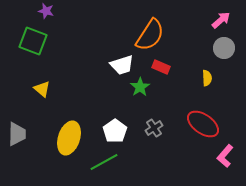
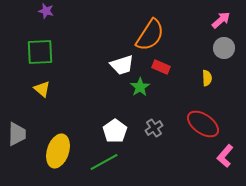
green square: moved 7 px right, 11 px down; rotated 24 degrees counterclockwise
yellow ellipse: moved 11 px left, 13 px down
